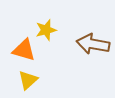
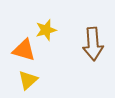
brown arrow: rotated 104 degrees counterclockwise
